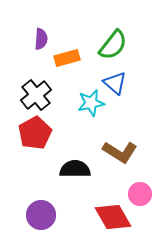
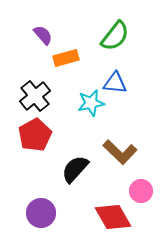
purple semicircle: moved 2 px right, 4 px up; rotated 45 degrees counterclockwise
green semicircle: moved 2 px right, 9 px up
orange rectangle: moved 1 px left
blue triangle: rotated 35 degrees counterclockwise
black cross: moved 1 px left, 1 px down
red pentagon: moved 2 px down
brown L-shape: rotated 12 degrees clockwise
black semicircle: rotated 48 degrees counterclockwise
pink circle: moved 1 px right, 3 px up
purple circle: moved 2 px up
